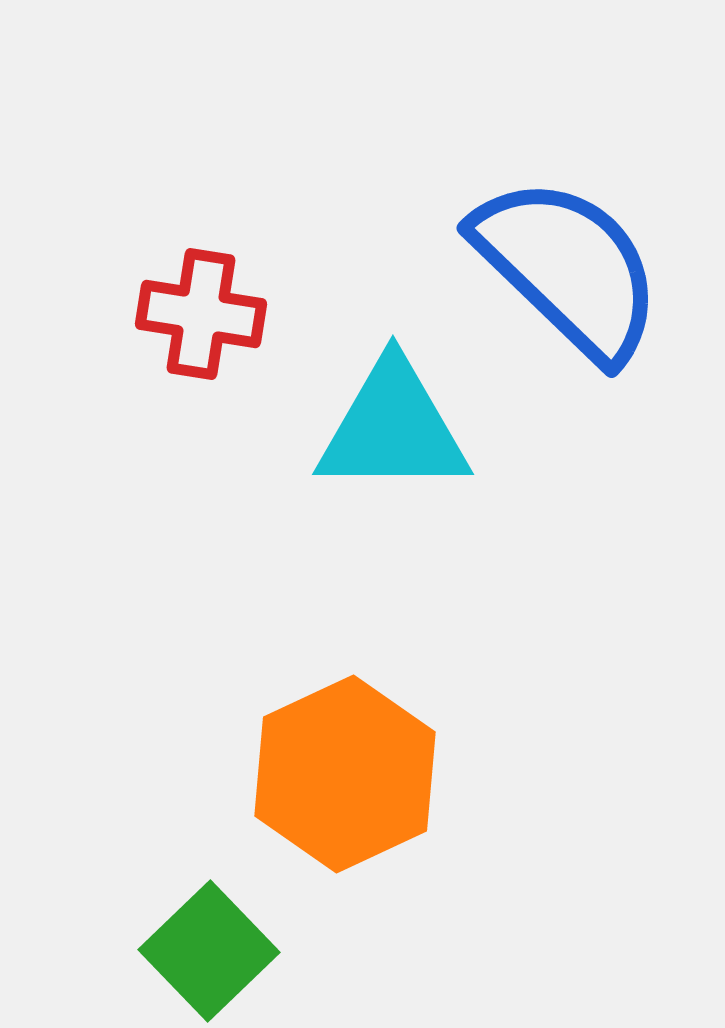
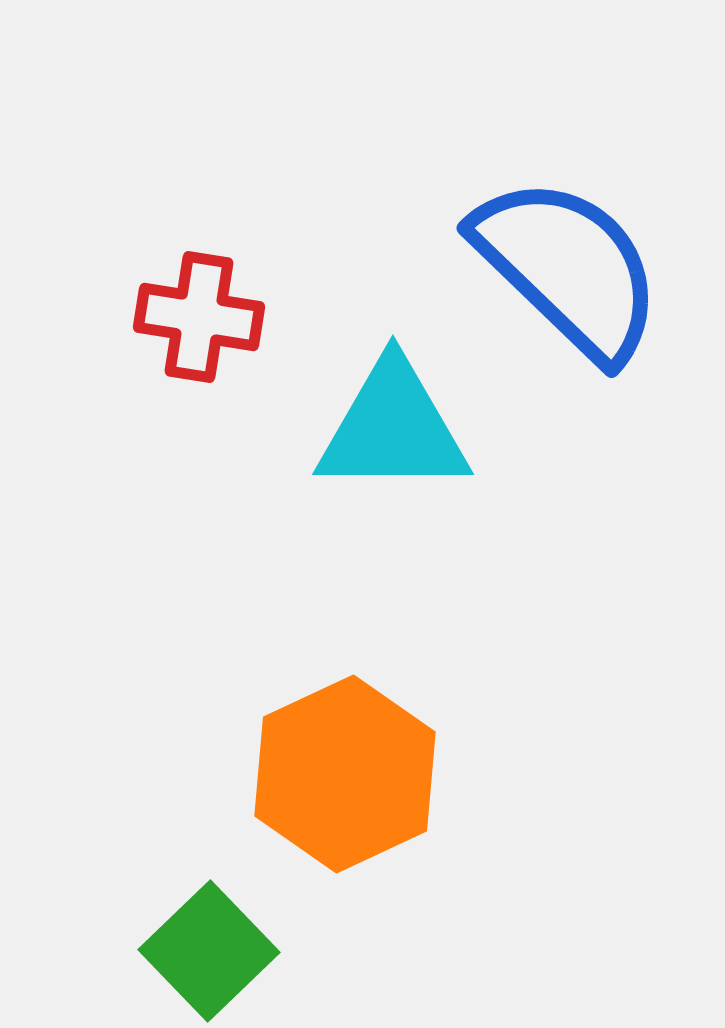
red cross: moved 2 px left, 3 px down
